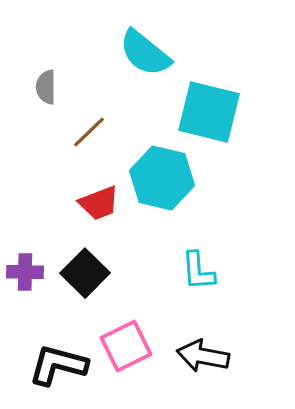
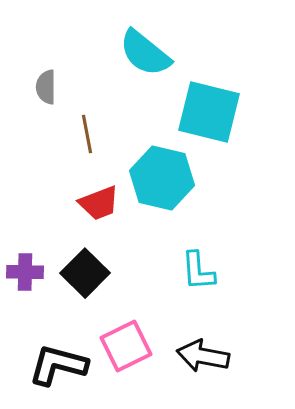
brown line: moved 2 px left, 2 px down; rotated 57 degrees counterclockwise
